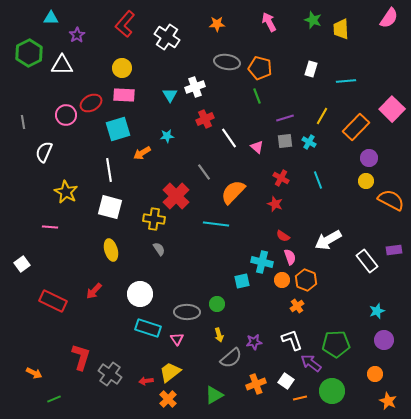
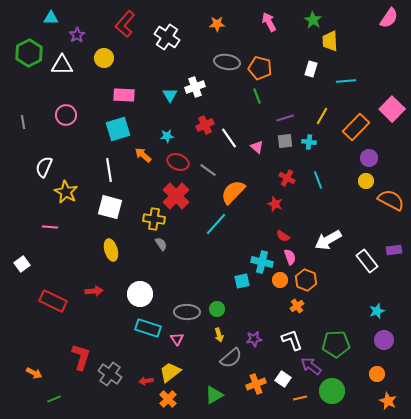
green star at (313, 20): rotated 12 degrees clockwise
yellow trapezoid at (341, 29): moved 11 px left, 12 px down
yellow circle at (122, 68): moved 18 px left, 10 px up
red ellipse at (91, 103): moved 87 px right, 59 px down; rotated 50 degrees clockwise
red cross at (205, 119): moved 6 px down
cyan cross at (309, 142): rotated 24 degrees counterclockwise
white semicircle at (44, 152): moved 15 px down
orange arrow at (142, 153): moved 1 px right, 2 px down; rotated 72 degrees clockwise
gray line at (204, 172): moved 4 px right, 2 px up; rotated 18 degrees counterclockwise
red cross at (281, 178): moved 6 px right
cyan line at (216, 224): rotated 55 degrees counterclockwise
gray semicircle at (159, 249): moved 2 px right, 5 px up
orange circle at (282, 280): moved 2 px left
red arrow at (94, 291): rotated 138 degrees counterclockwise
green circle at (217, 304): moved 5 px down
purple star at (254, 342): moved 3 px up
purple arrow at (311, 363): moved 3 px down
orange circle at (375, 374): moved 2 px right
white square at (286, 381): moved 3 px left, 2 px up
